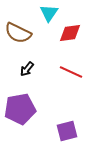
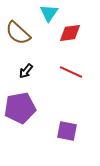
brown semicircle: rotated 16 degrees clockwise
black arrow: moved 1 px left, 2 px down
purple pentagon: moved 1 px up
purple square: rotated 25 degrees clockwise
